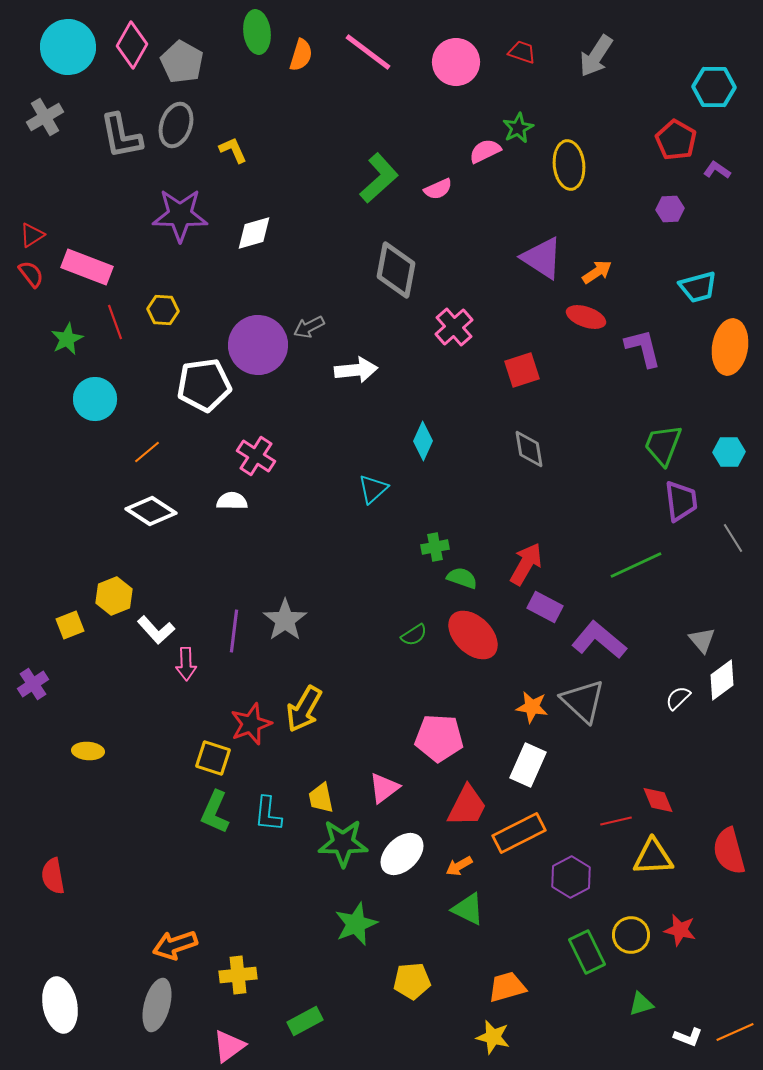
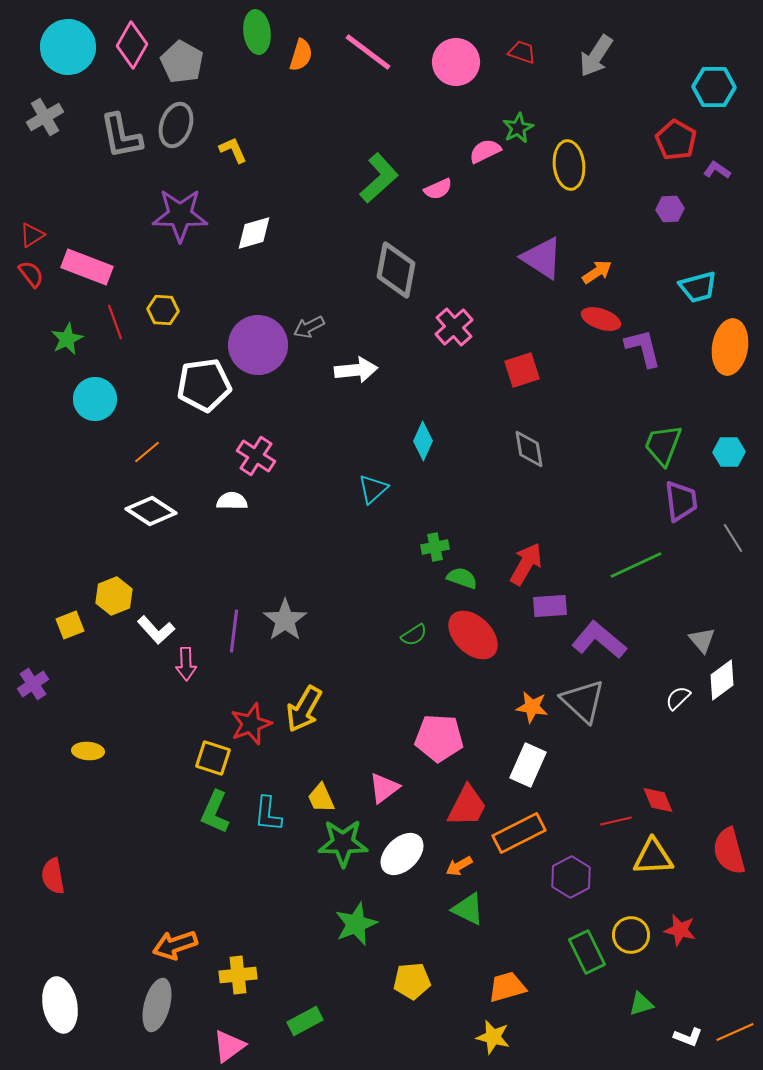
red ellipse at (586, 317): moved 15 px right, 2 px down
purple rectangle at (545, 607): moved 5 px right, 1 px up; rotated 32 degrees counterclockwise
yellow trapezoid at (321, 798): rotated 12 degrees counterclockwise
